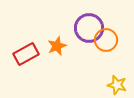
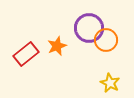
red rectangle: rotated 10 degrees counterclockwise
yellow star: moved 7 px left, 2 px up; rotated 12 degrees clockwise
